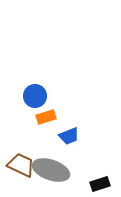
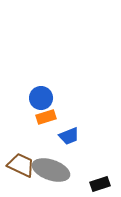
blue circle: moved 6 px right, 2 px down
